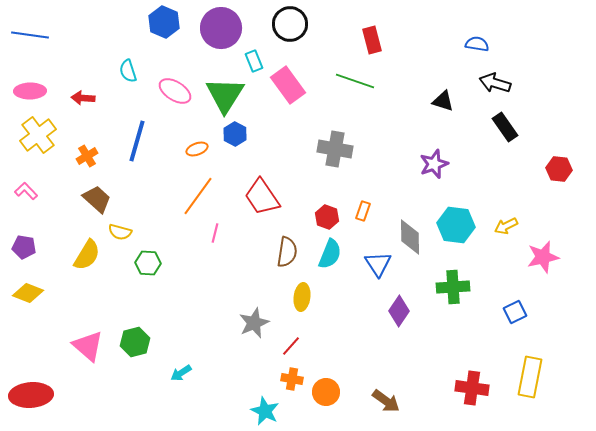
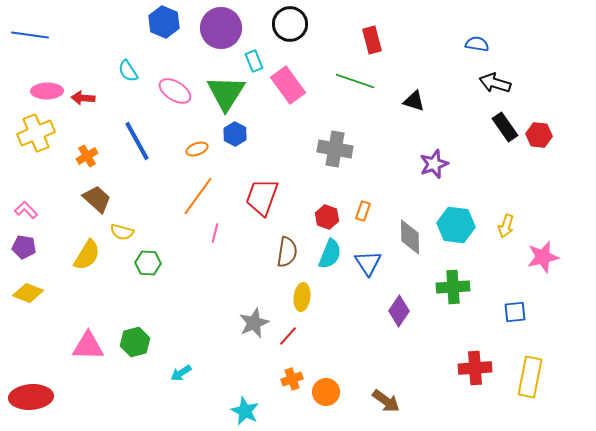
cyan semicircle at (128, 71): rotated 15 degrees counterclockwise
pink ellipse at (30, 91): moved 17 px right
green triangle at (225, 95): moved 1 px right, 2 px up
black triangle at (443, 101): moved 29 px left
yellow cross at (38, 135): moved 2 px left, 2 px up; rotated 15 degrees clockwise
blue line at (137, 141): rotated 45 degrees counterclockwise
red hexagon at (559, 169): moved 20 px left, 34 px up
pink L-shape at (26, 191): moved 19 px down
red trapezoid at (262, 197): rotated 54 degrees clockwise
yellow arrow at (506, 226): rotated 45 degrees counterclockwise
yellow semicircle at (120, 232): moved 2 px right
blue triangle at (378, 264): moved 10 px left, 1 px up
blue square at (515, 312): rotated 20 degrees clockwise
pink triangle at (88, 346): rotated 40 degrees counterclockwise
red line at (291, 346): moved 3 px left, 10 px up
orange cross at (292, 379): rotated 30 degrees counterclockwise
red cross at (472, 388): moved 3 px right, 20 px up; rotated 12 degrees counterclockwise
red ellipse at (31, 395): moved 2 px down
cyan star at (265, 411): moved 20 px left
